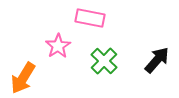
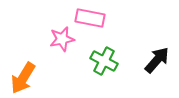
pink star: moved 4 px right, 7 px up; rotated 20 degrees clockwise
green cross: rotated 16 degrees counterclockwise
